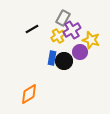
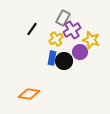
black line: rotated 24 degrees counterclockwise
yellow cross: moved 2 px left, 3 px down
orange diamond: rotated 40 degrees clockwise
